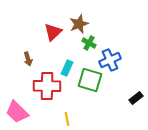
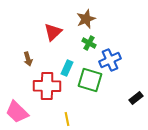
brown star: moved 7 px right, 5 px up
